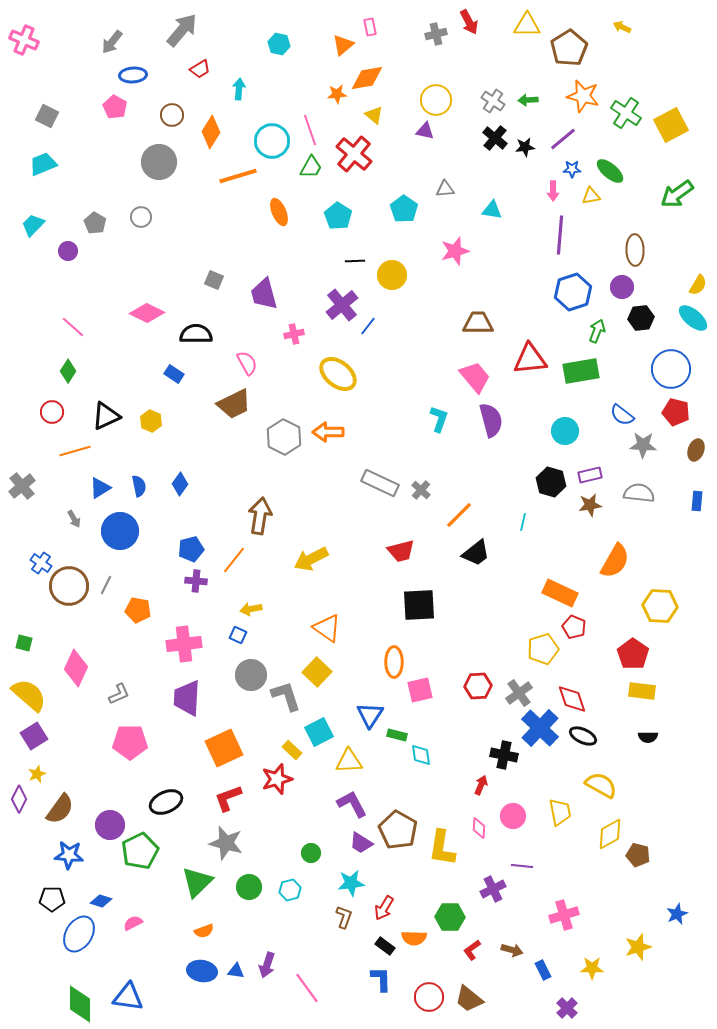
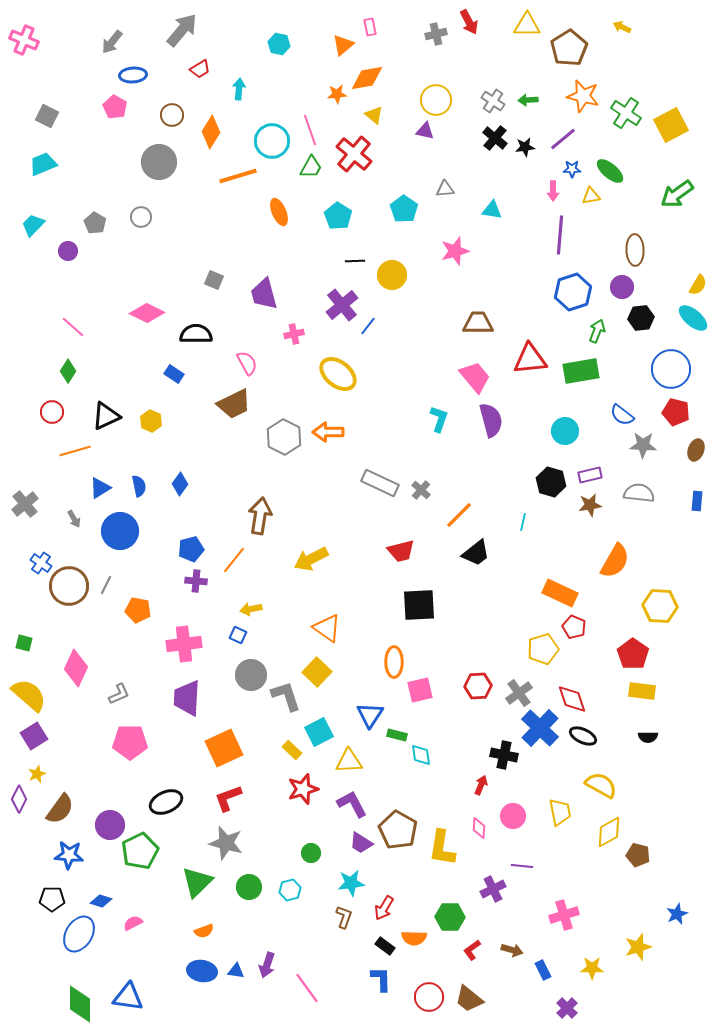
gray cross at (22, 486): moved 3 px right, 18 px down
red star at (277, 779): moved 26 px right, 10 px down
yellow diamond at (610, 834): moved 1 px left, 2 px up
